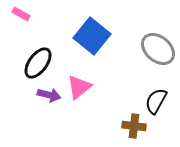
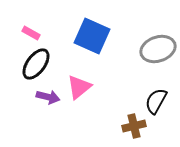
pink rectangle: moved 10 px right, 19 px down
blue square: rotated 15 degrees counterclockwise
gray ellipse: rotated 60 degrees counterclockwise
black ellipse: moved 2 px left, 1 px down
purple arrow: moved 1 px left, 2 px down
brown cross: rotated 20 degrees counterclockwise
